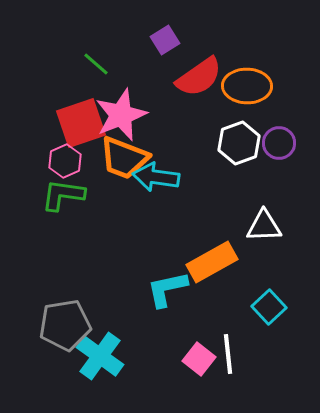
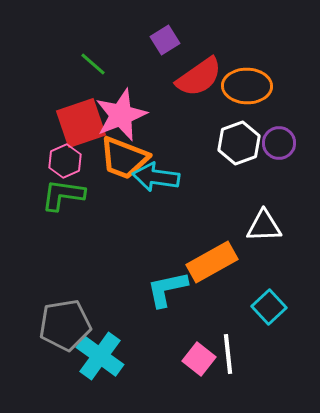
green line: moved 3 px left
